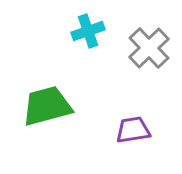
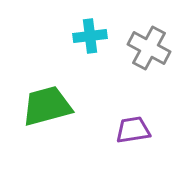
cyan cross: moved 2 px right, 5 px down; rotated 12 degrees clockwise
gray cross: rotated 18 degrees counterclockwise
